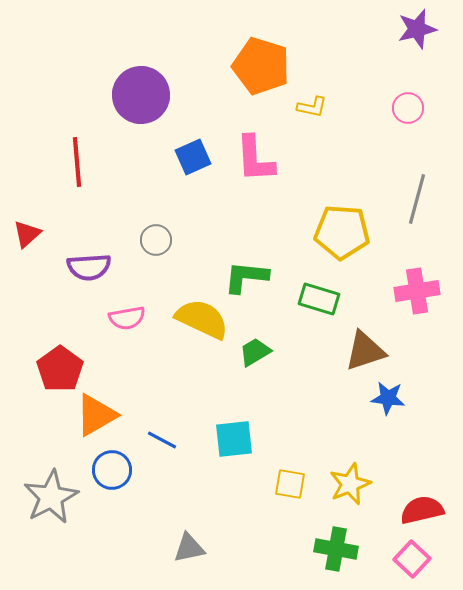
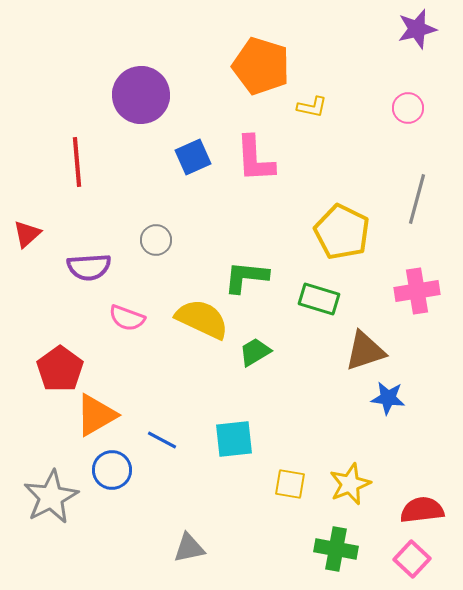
yellow pentagon: rotated 22 degrees clockwise
pink semicircle: rotated 30 degrees clockwise
red semicircle: rotated 6 degrees clockwise
